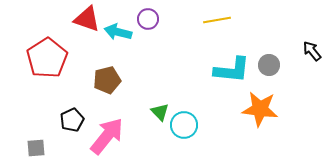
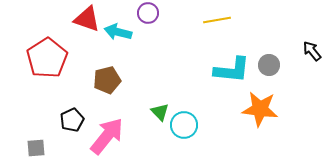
purple circle: moved 6 px up
